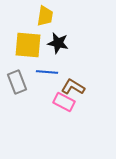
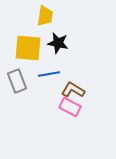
yellow square: moved 3 px down
blue line: moved 2 px right, 2 px down; rotated 15 degrees counterclockwise
gray rectangle: moved 1 px up
brown L-shape: moved 3 px down
pink rectangle: moved 6 px right, 5 px down
